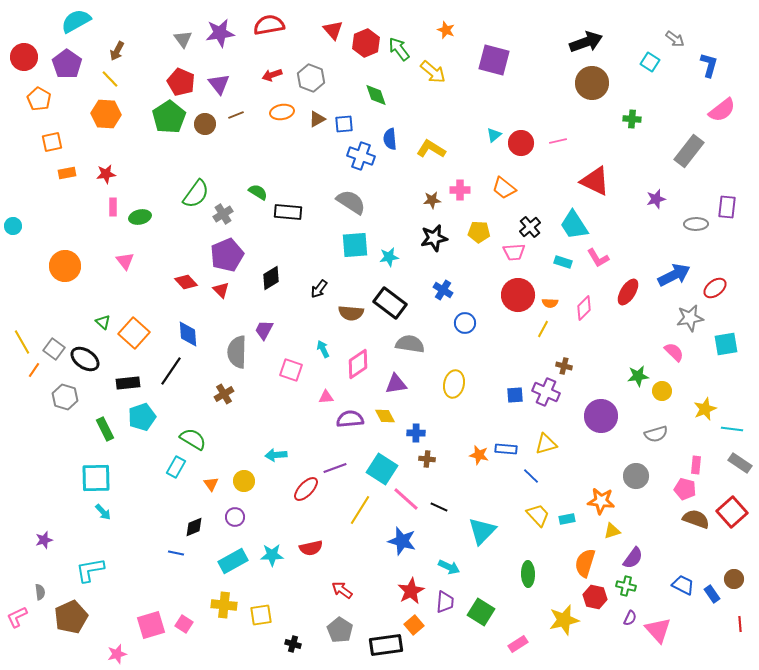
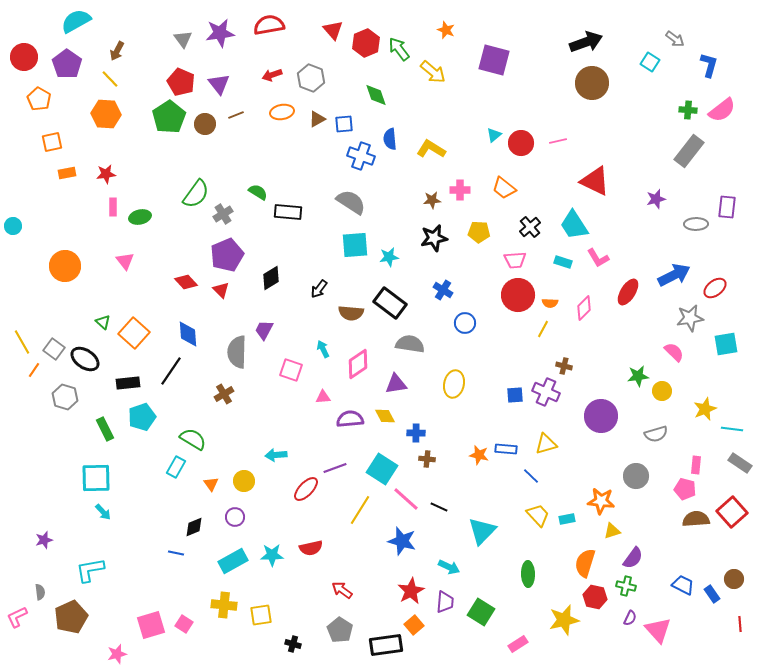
green cross at (632, 119): moved 56 px right, 9 px up
pink trapezoid at (514, 252): moved 1 px right, 8 px down
pink triangle at (326, 397): moved 3 px left
brown semicircle at (696, 519): rotated 24 degrees counterclockwise
